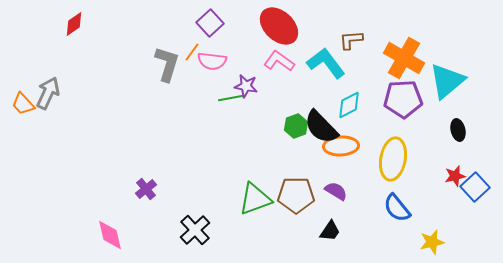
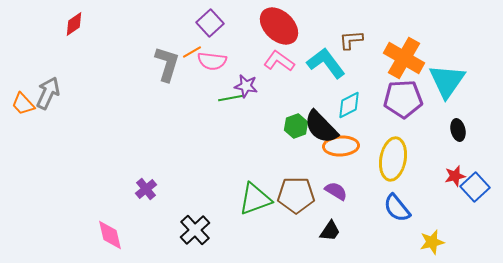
orange line: rotated 24 degrees clockwise
cyan triangle: rotated 15 degrees counterclockwise
